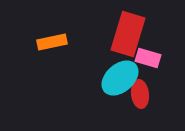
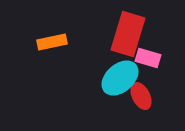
red ellipse: moved 1 px right, 2 px down; rotated 20 degrees counterclockwise
